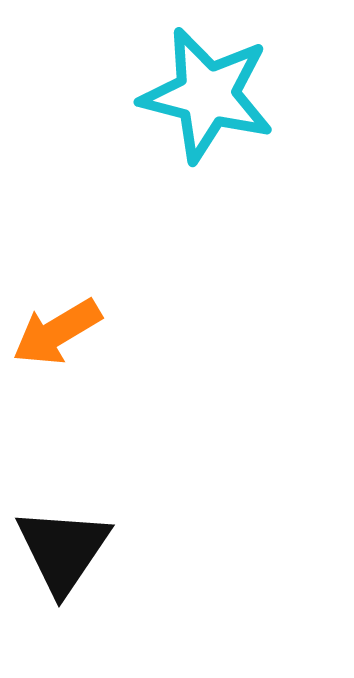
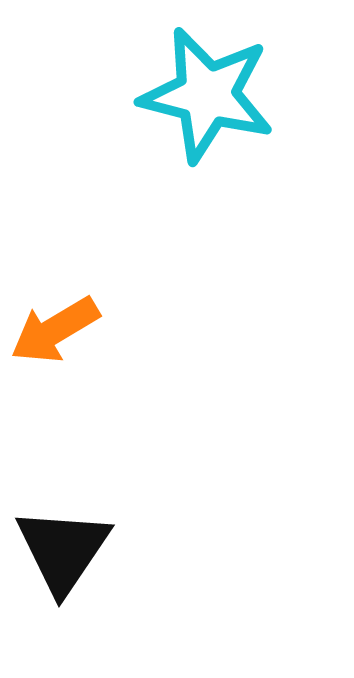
orange arrow: moved 2 px left, 2 px up
